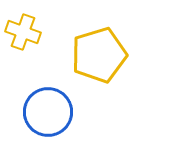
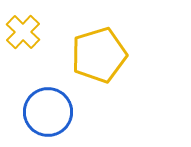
yellow cross: rotated 24 degrees clockwise
